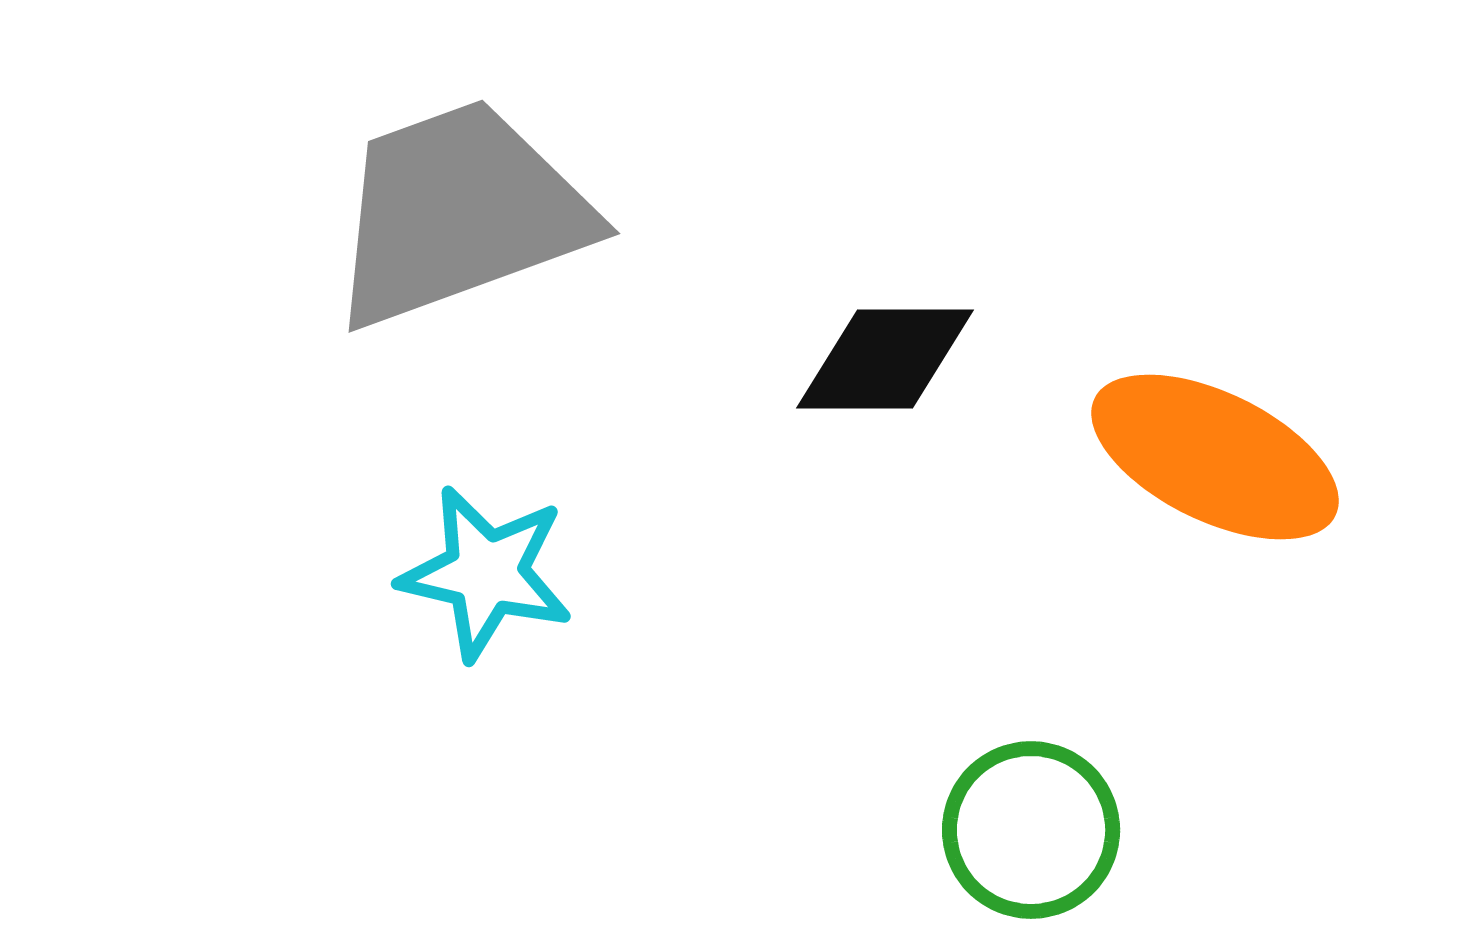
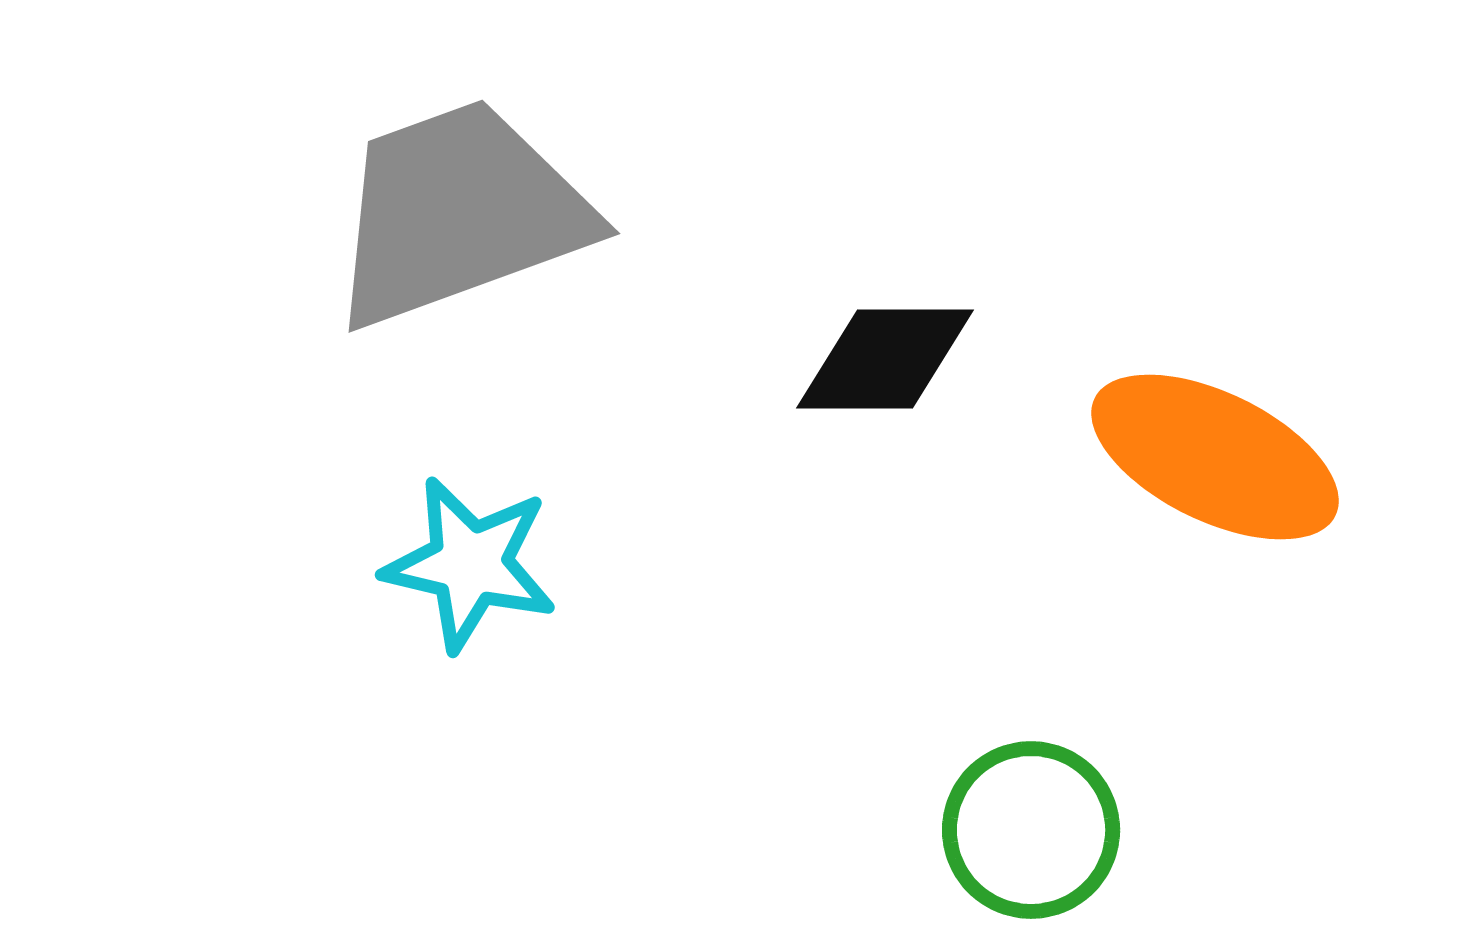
cyan star: moved 16 px left, 9 px up
